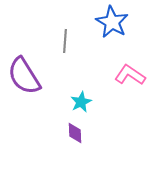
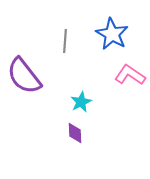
blue star: moved 12 px down
purple semicircle: rotated 6 degrees counterclockwise
